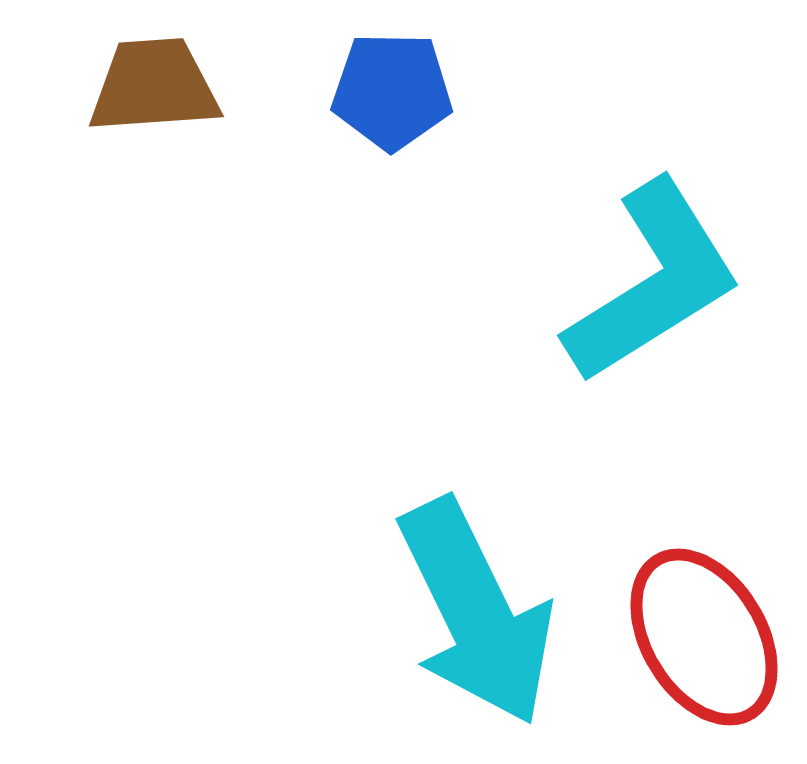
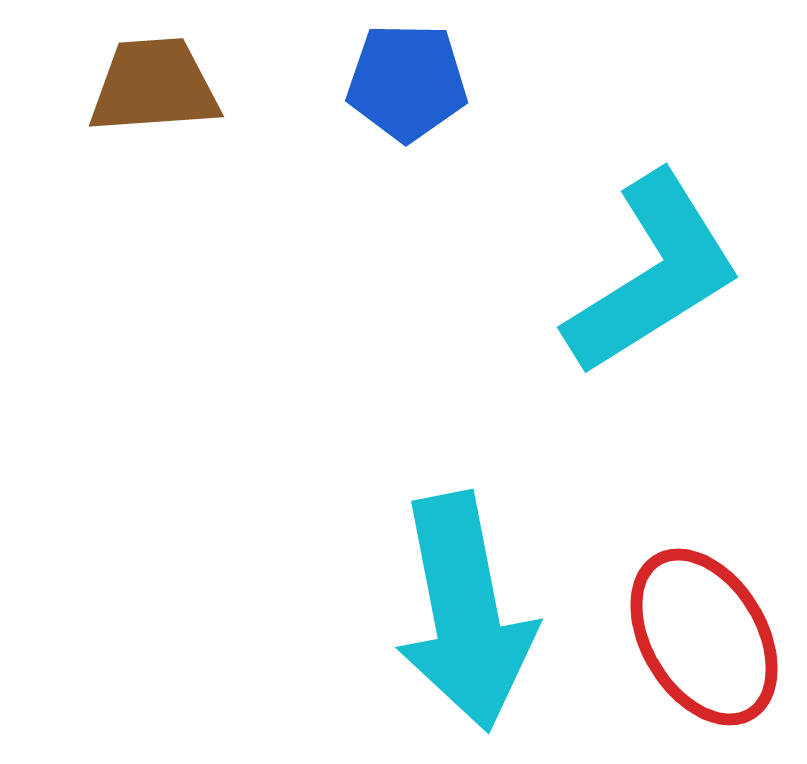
blue pentagon: moved 15 px right, 9 px up
cyan L-shape: moved 8 px up
cyan arrow: moved 11 px left; rotated 15 degrees clockwise
